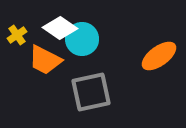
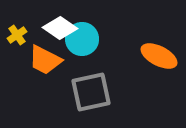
orange ellipse: rotated 63 degrees clockwise
